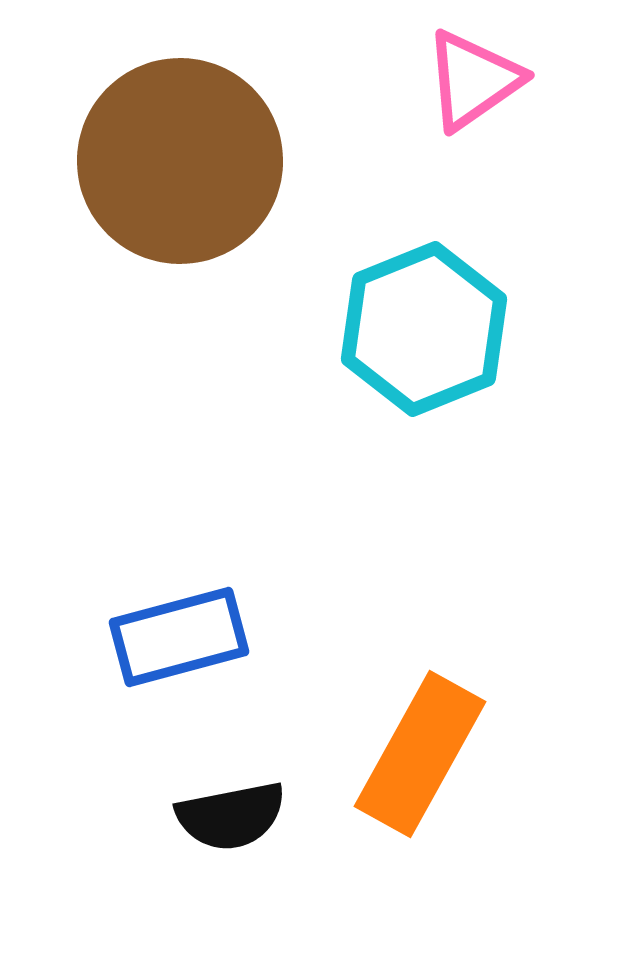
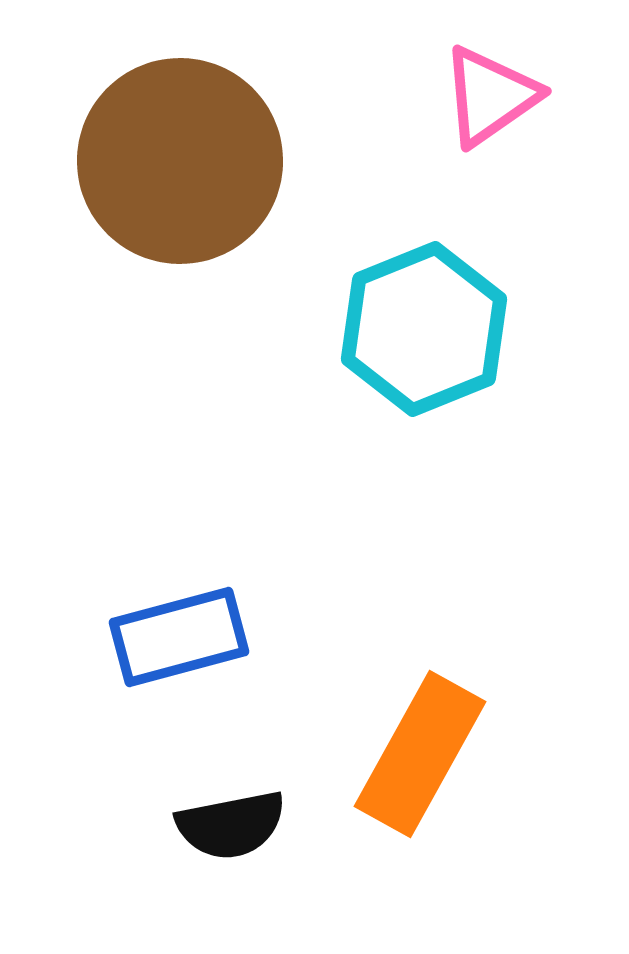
pink triangle: moved 17 px right, 16 px down
black semicircle: moved 9 px down
